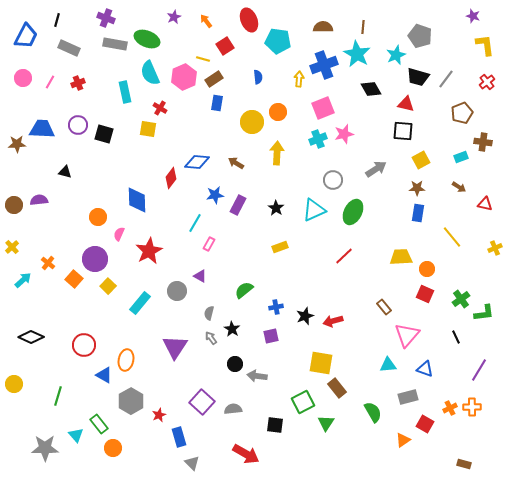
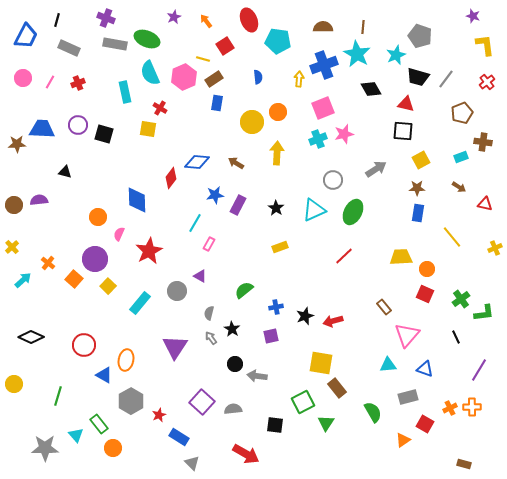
blue rectangle at (179, 437): rotated 42 degrees counterclockwise
